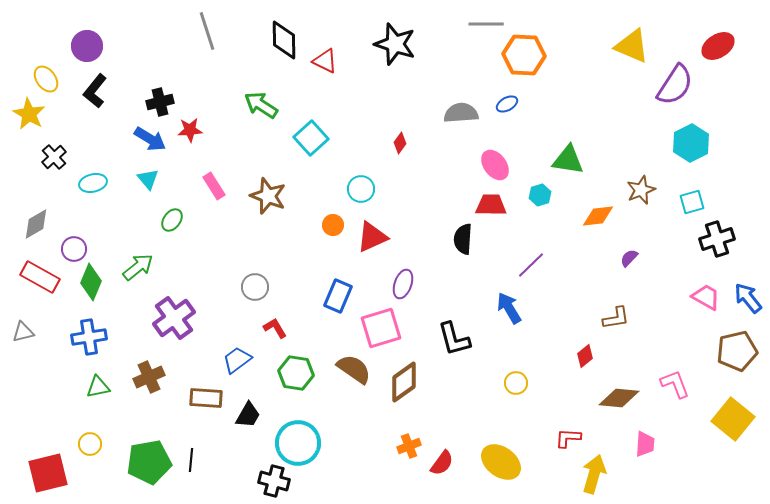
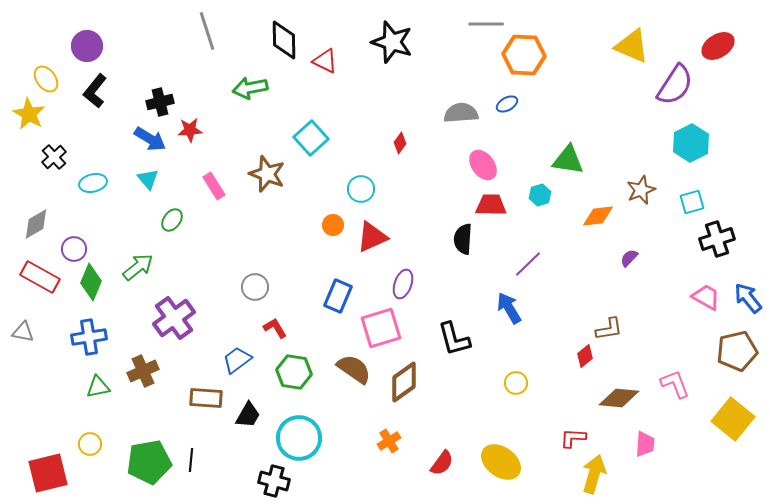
black star at (395, 44): moved 3 px left, 2 px up
green arrow at (261, 105): moved 11 px left, 17 px up; rotated 44 degrees counterclockwise
pink ellipse at (495, 165): moved 12 px left
brown star at (268, 196): moved 1 px left, 22 px up
purple line at (531, 265): moved 3 px left, 1 px up
brown L-shape at (616, 318): moved 7 px left, 11 px down
gray triangle at (23, 332): rotated 25 degrees clockwise
green hexagon at (296, 373): moved 2 px left, 1 px up
brown cross at (149, 377): moved 6 px left, 6 px up
red L-shape at (568, 438): moved 5 px right
cyan circle at (298, 443): moved 1 px right, 5 px up
orange cross at (409, 446): moved 20 px left, 5 px up; rotated 10 degrees counterclockwise
